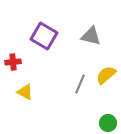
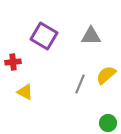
gray triangle: rotated 15 degrees counterclockwise
